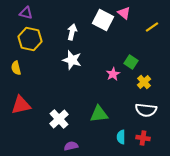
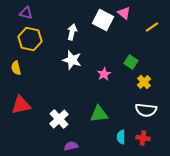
pink star: moved 9 px left
